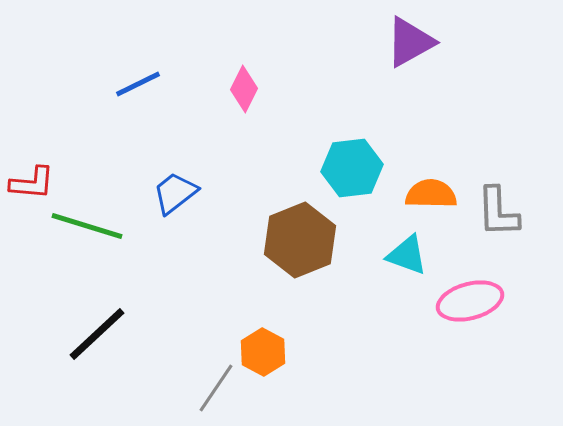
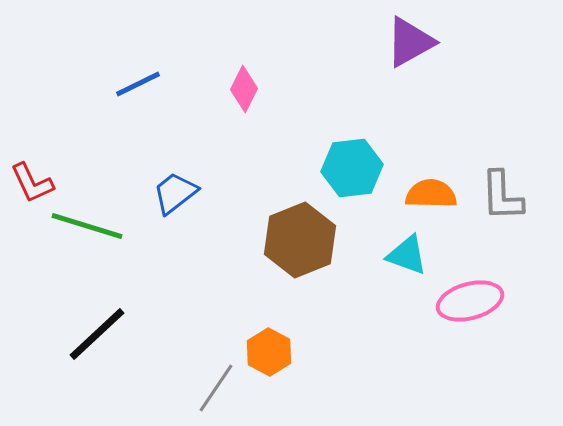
red L-shape: rotated 60 degrees clockwise
gray L-shape: moved 4 px right, 16 px up
orange hexagon: moved 6 px right
